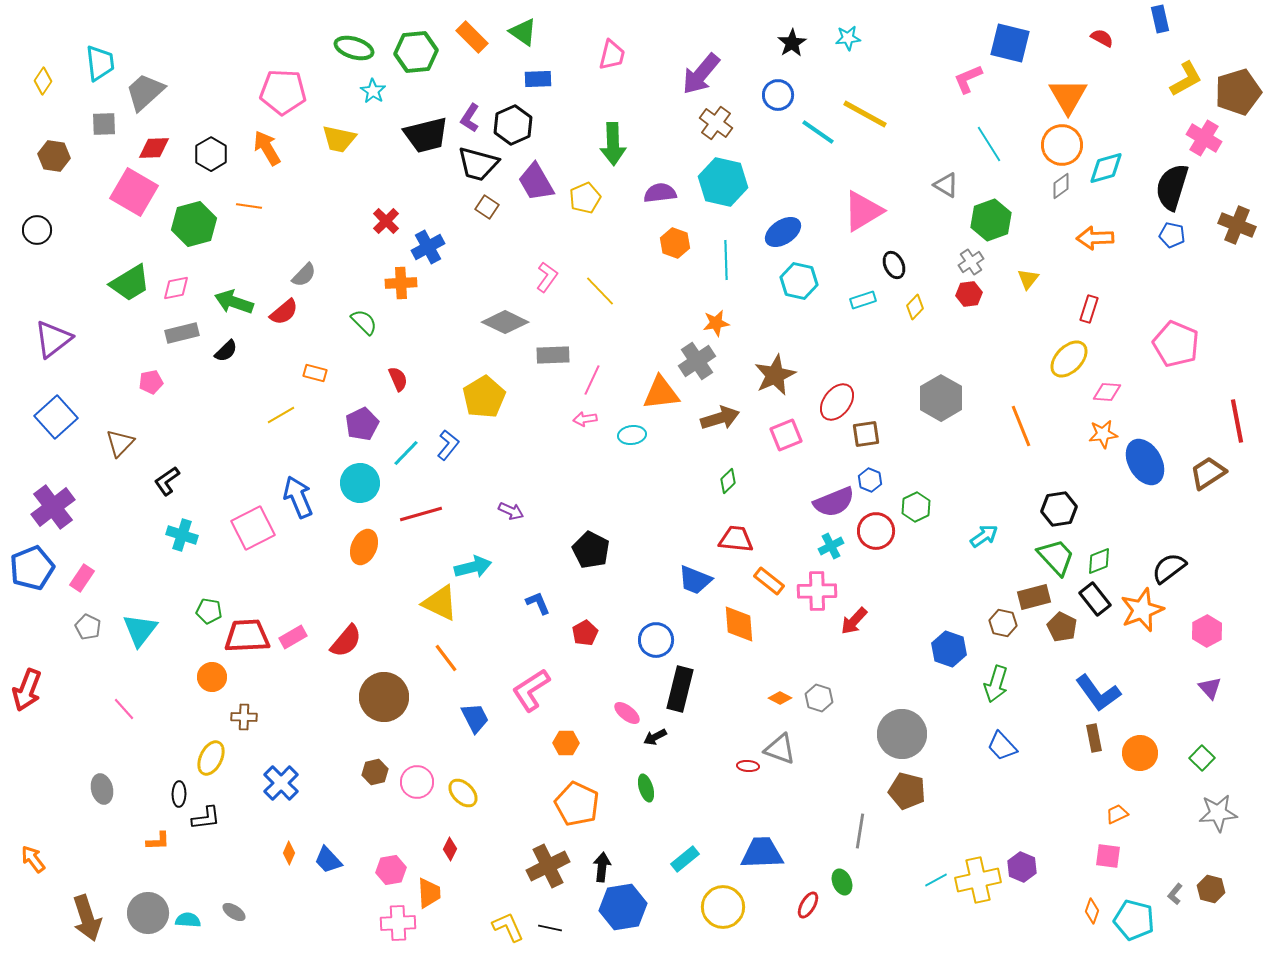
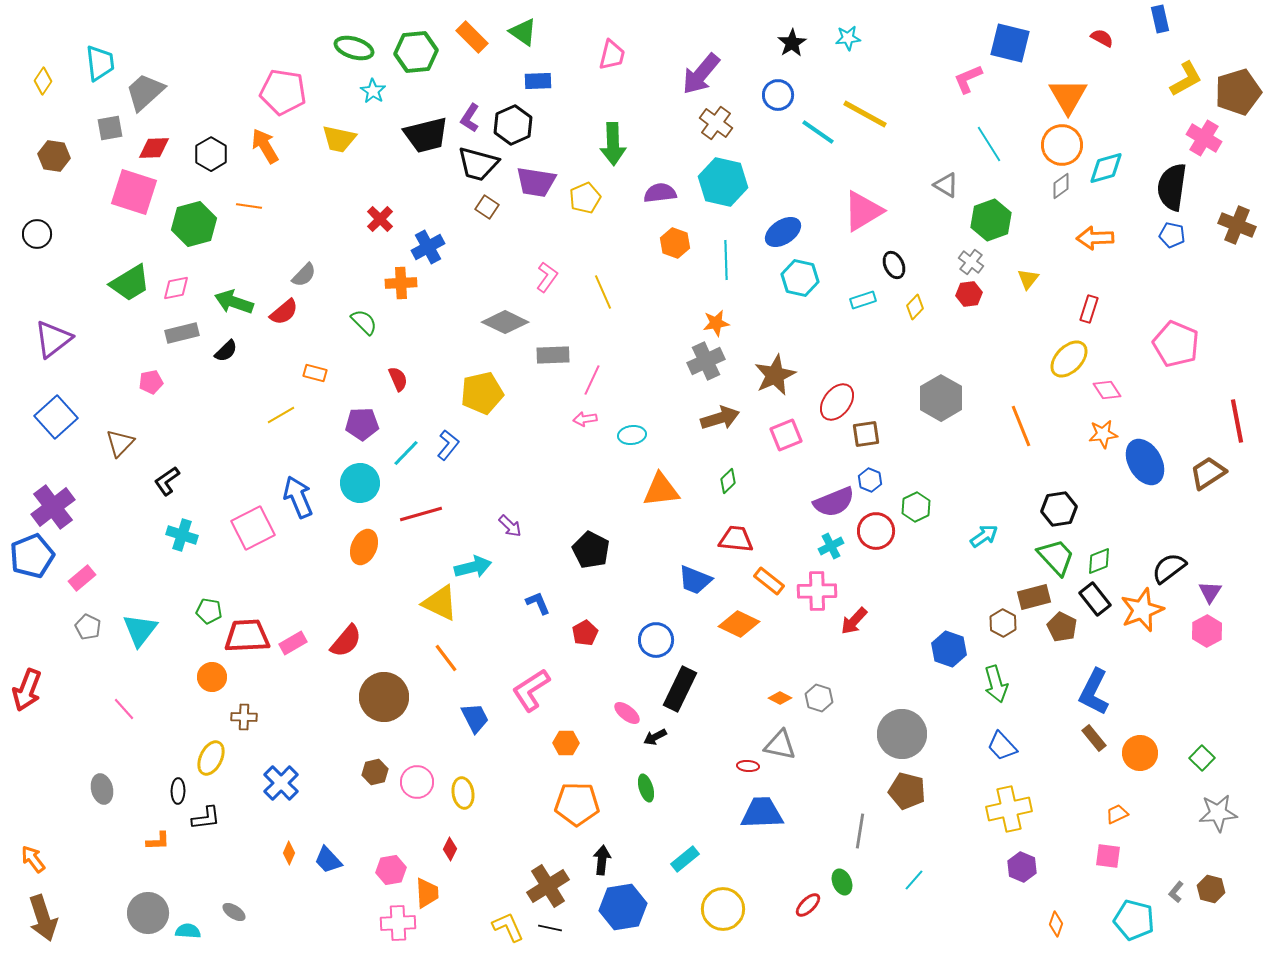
blue rectangle at (538, 79): moved 2 px down
pink pentagon at (283, 92): rotated 6 degrees clockwise
gray square at (104, 124): moved 6 px right, 4 px down; rotated 8 degrees counterclockwise
orange arrow at (267, 148): moved 2 px left, 2 px up
purple trapezoid at (536, 182): rotated 51 degrees counterclockwise
black semicircle at (1172, 187): rotated 9 degrees counterclockwise
pink square at (134, 192): rotated 12 degrees counterclockwise
red cross at (386, 221): moved 6 px left, 2 px up
black circle at (37, 230): moved 4 px down
gray cross at (971, 262): rotated 20 degrees counterclockwise
cyan hexagon at (799, 281): moved 1 px right, 3 px up
yellow line at (600, 291): moved 3 px right, 1 px down; rotated 20 degrees clockwise
gray cross at (697, 361): moved 9 px right; rotated 9 degrees clockwise
pink diamond at (1107, 392): moved 2 px up; rotated 52 degrees clockwise
orange triangle at (661, 393): moved 97 px down
yellow pentagon at (484, 397): moved 2 px left, 4 px up; rotated 18 degrees clockwise
purple pentagon at (362, 424): rotated 24 degrees clockwise
purple arrow at (511, 511): moved 1 px left, 15 px down; rotated 20 degrees clockwise
blue pentagon at (32, 568): moved 12 px up
pink rectangle at (82, 578): rotated 16 degrees clockwise
brown hexagon at (1003, 623): rotated 16 degrees clockwise
orange diamond at (739, 624): rotated 60 degrees counterclockwise
pink rectangle at (293, 637): moved 6 px down
green arrow at (996, 684): rotated 33 degrees counterclockwise
purple triangle at (1210, 688): moved 96 px up; rotated 15 degrees clockwise
black rectangle at (680, 689): rotated 12 degrees clockwise
blue L-shape at (1098, 693): moved 4 px left, 1 px up; rotated 63 degrees clockwise
brown rectangle at (1094, 738): rotated 28 degrees counterclockwise
gray triangle at (780, 749): moved 4 px up; rotated 8 degrees counterclockwise
yellow ellipse at (463, 793): rotated 36 degrees clockwise
black ellipse at (179, 794): moved 1 px left, 3 px up
orange pentagon at (577, 804): rotated 24 degrees counterclockwise
blue trapezoid at (762, 853): moved 40 px up
brown cross at (548, 866): moved 20 px down; rotated 6 degrees counterclockwise
black arrow at (602, 867): moved 7 px up
cyan line at (936, 880): moved 22 px left; rotated 20 degrees counterclockwise
yellow cross at (978, 880): moved 31 px right, 71 px up
orange trapezoid at (429, 893): moved 2 px left
gray L-shape at (1175, 894): moved 1 px right, 2 px up
red ellipse at (808, 905): rotated 16 degrees clockwise
yellow circle at (723, 907): moved 2 px down
orange diamond at (1092, 911): moved 36 px left, 13 px down
brown arrow at (87, 918): moved 44 px left
cyan semicircle at (188, 920): moved 11 px down
